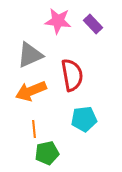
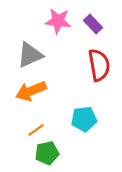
red semicircle: moved 27 px right, 10 px up
orange line: moved 2 px right, 1 px down; rotated 60 degrees clockwise
